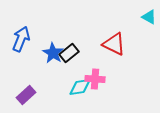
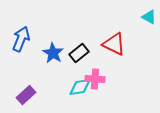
black rectangle: moved 10 px right
